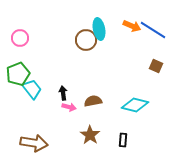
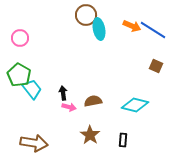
brown circle: moved 25 px up
green pentagon: moved 1 px right, 1 px down; rotated 20 degrees counterclockwise
